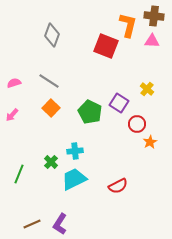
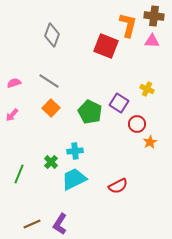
yellow cross: rotated 16 degrees counterclockwise
